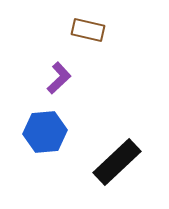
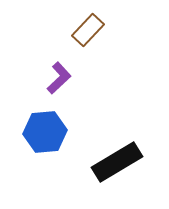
brown rectangle: rotated 60 degrees counterclockwise
black rectangle: rotated 12 degrees clockwise
